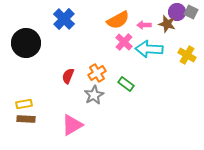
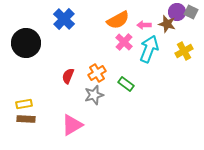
cyan arrow: rotated 108 degrees clockwise
yellow cross: moved 3 px left, 4 px up; rotated 30 degrees clockwise
gray star: rotated 12 degrees clockwise
